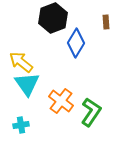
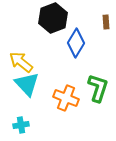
cyan triangle: rotated 8 degrees counterclockwise
orange cross: moved 5 px right, 3 px up; rotated 15 degrees counterclockwise
green L-shape: moved 7 px right, 24 px up; rotated 16 degrees counterclockwise
